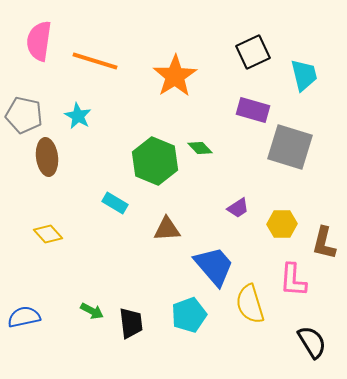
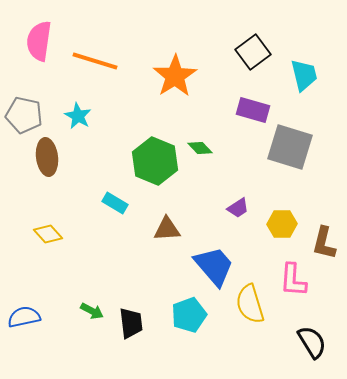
black square: rotated 12 degrees counterclockwise
